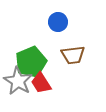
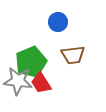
gray star: rotated 24 degrees counterclockwise
